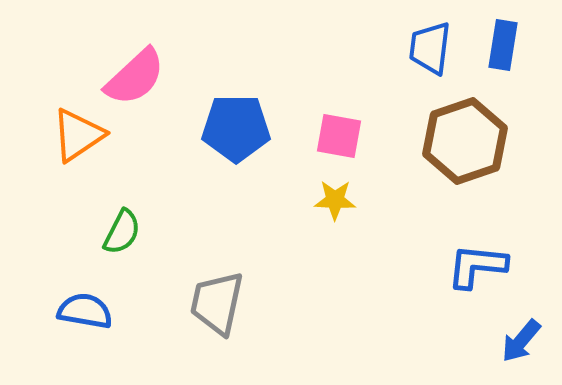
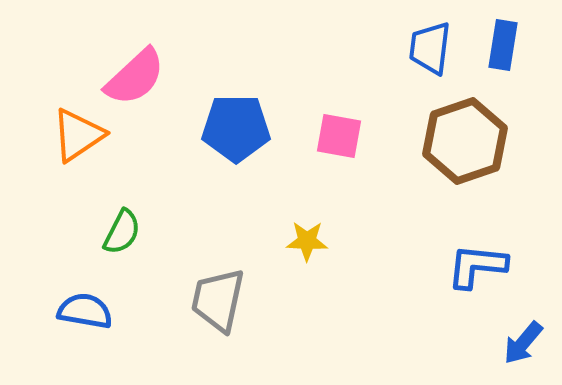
yellow star: moved 28 px left, 41 px down
gray trapezoid: moved 1 px right, 3 px up
blue arrow: moved 2 px right, 2 px down
